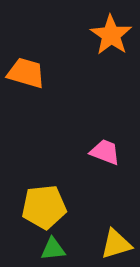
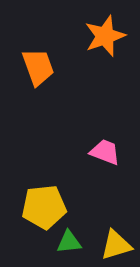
orange star: moved 6 px left, 1 px down; rotated 18 degrees clockwise
orange trapezoid: moved 12 px right, 6 px up; rotated 54 degrees clockwise
yellow triangle: moved 1 px down
green triangle: moved 16 px right, 7 px up
